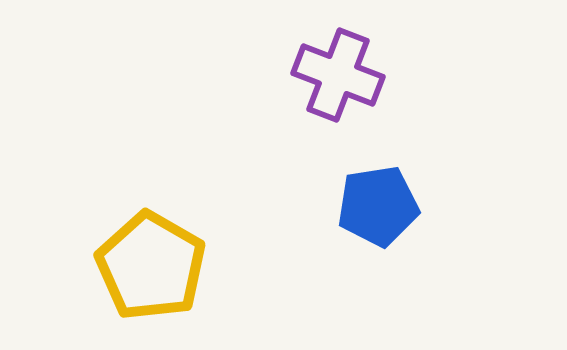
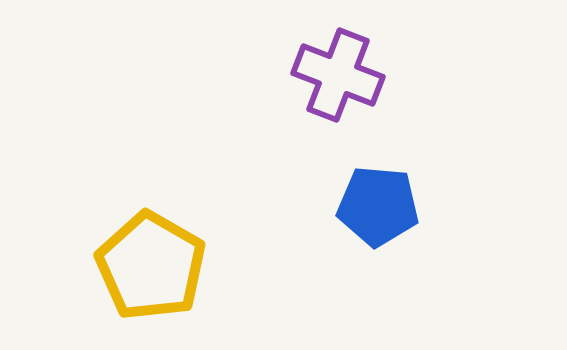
blue pentagon: rotated 14 degrees clockwise
